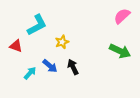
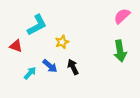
green arrow: rotated 55 degrees clockwise
